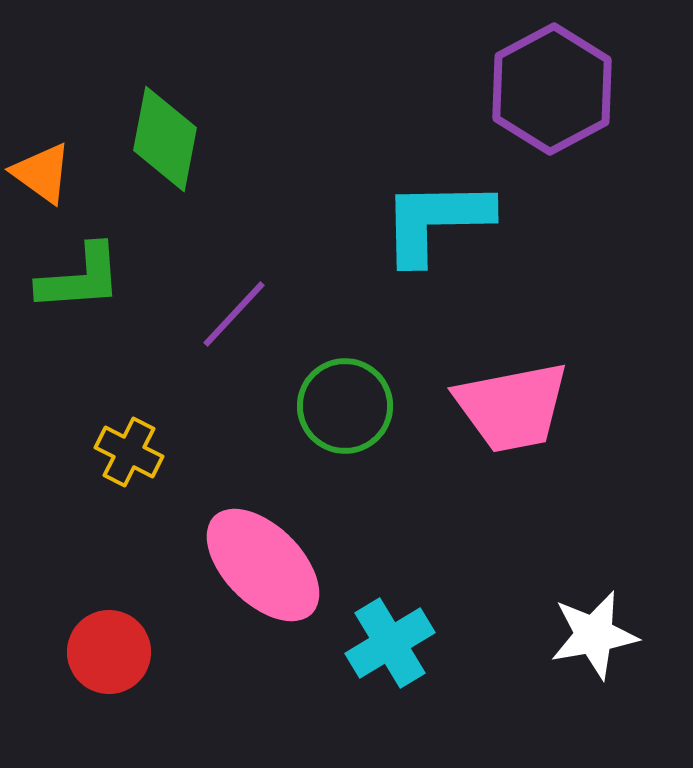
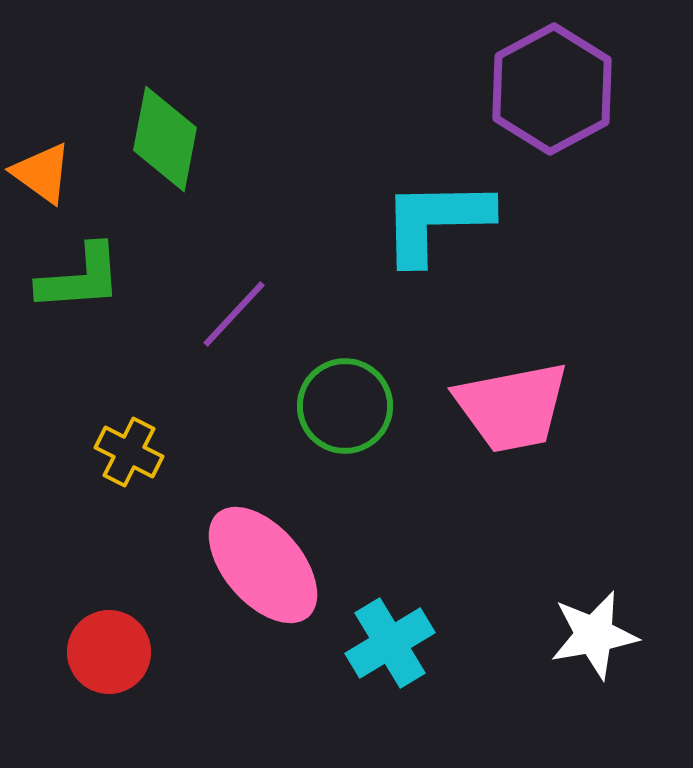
pink ellipse: rotated 4 degrees clockwise
